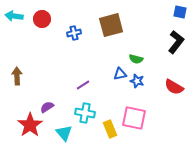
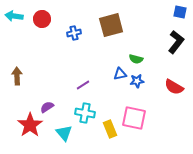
blue star: rotated 24 degrees counterclockwise
